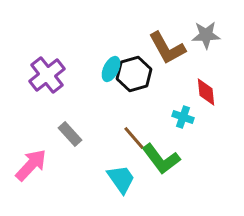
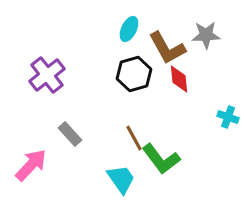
cyan ellipse: moved 18 px right, 40 px up
red diamond: moved 27 px left, 13 px up
cyan cross: moved 45 px right
brown line: rotated 12 degrees clockwise
